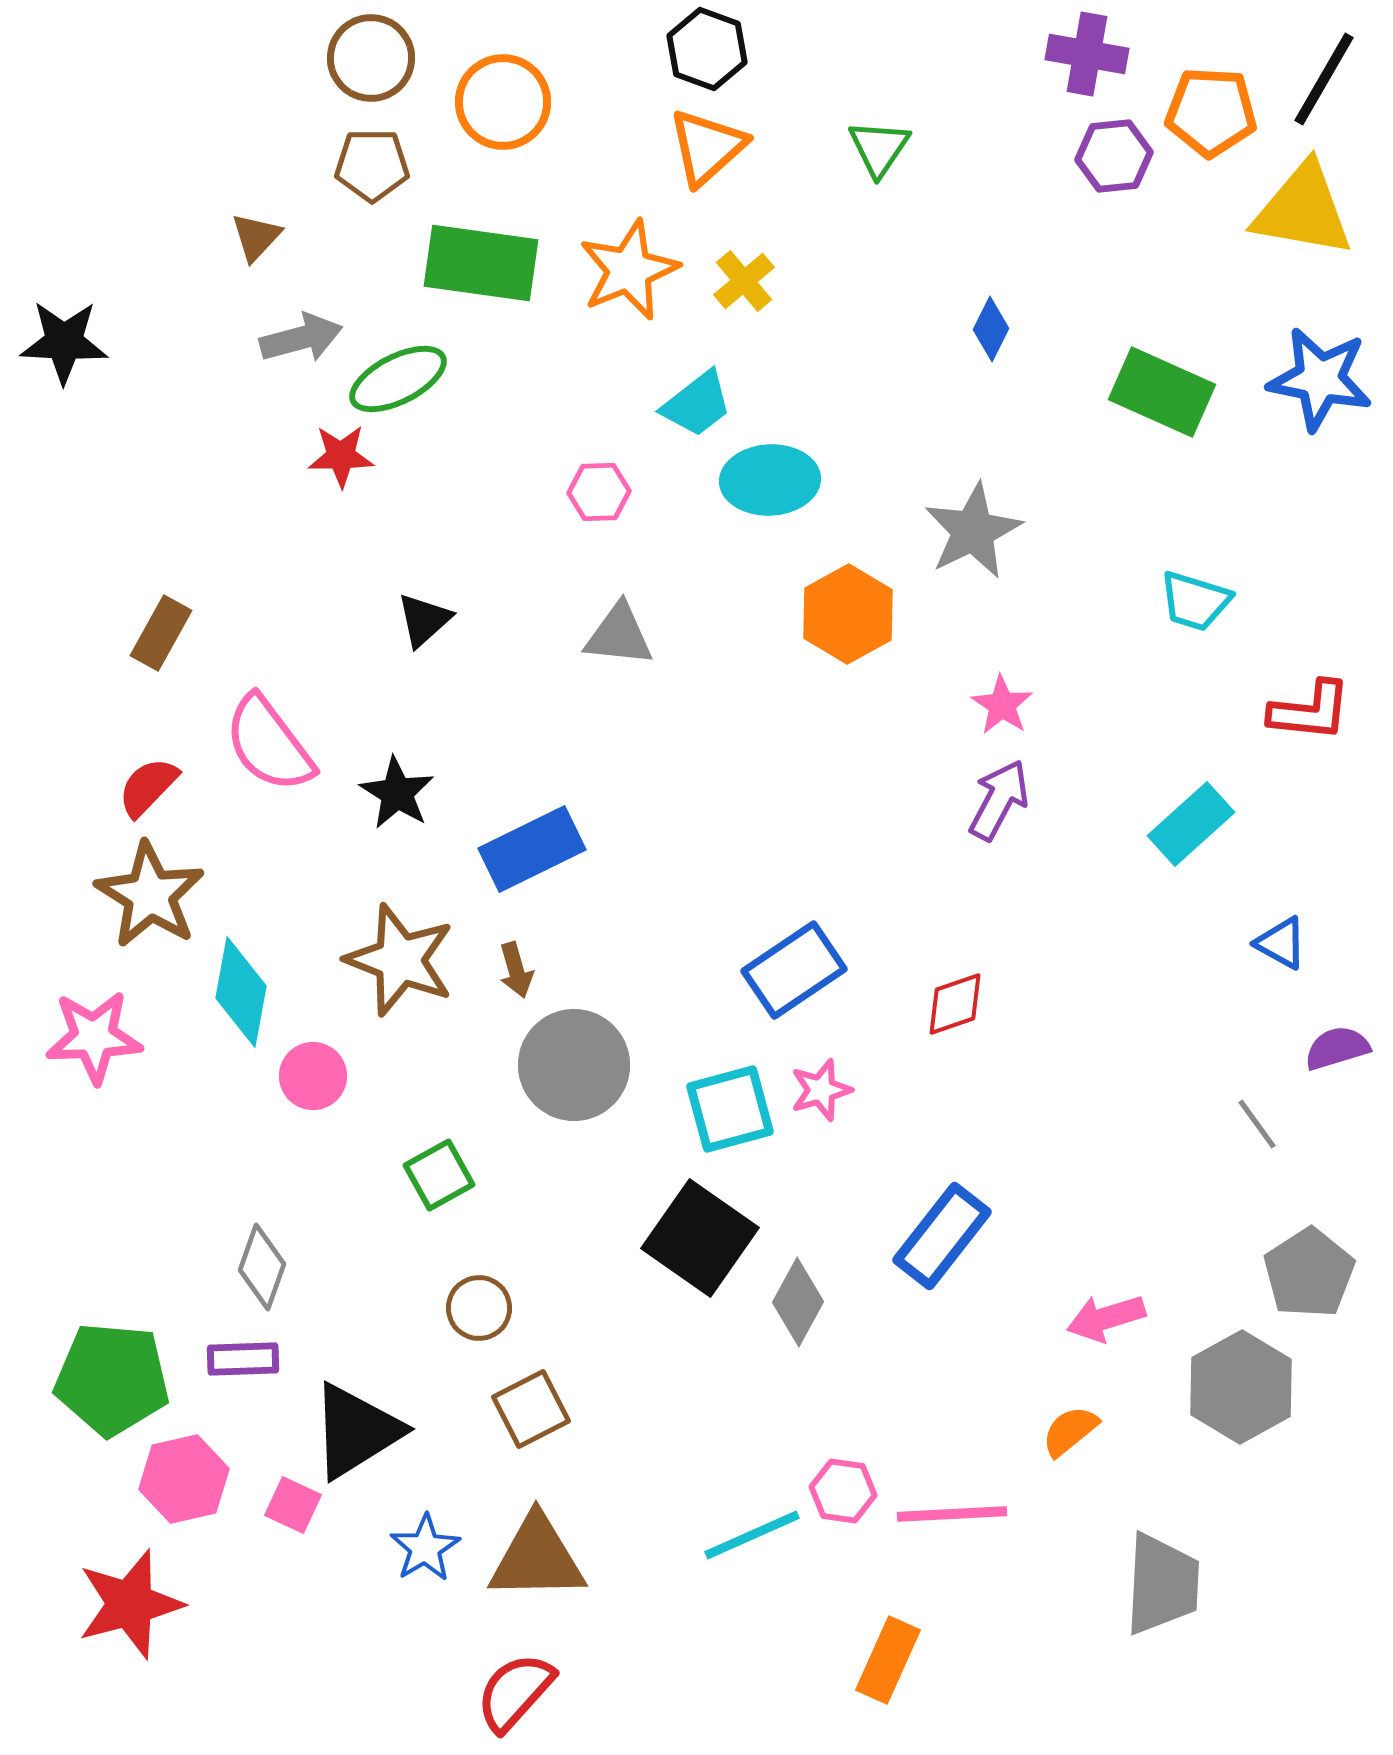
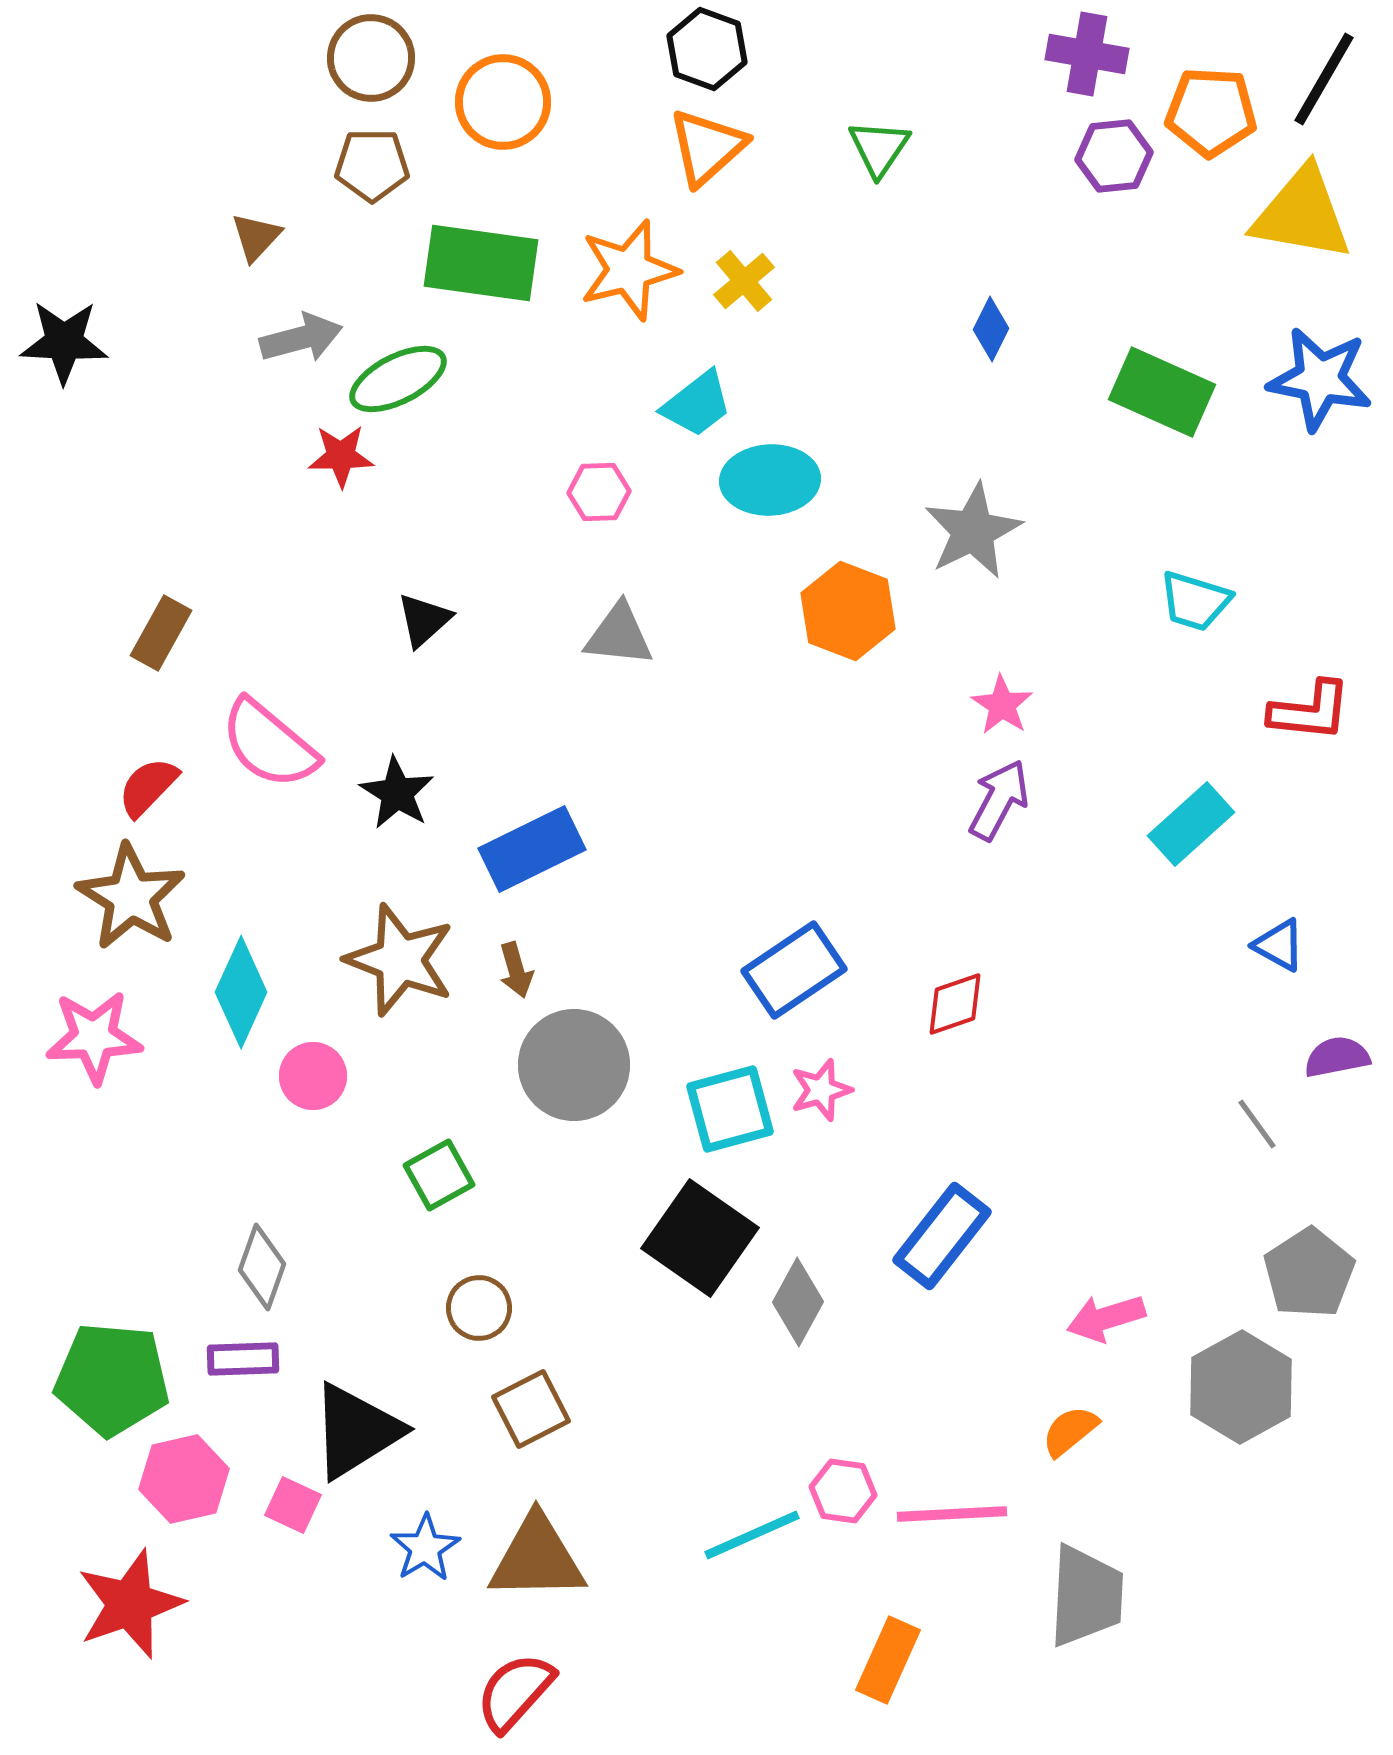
yellow triangle at (1303, 210): moved 1 px left, 4 px down
orange star at (629, 270): rotated 8 degrees clockwise
orange hexagon at (848, 614): moved 3 px up; rotated 10 degrees counterclockwise
pink semicircle at (269, 744): rotated 13 degrees counterclockwise
brown star at (150, 895): moved 19 px left, 2 px down
blue triangle at (1281, 943): moved 2 px left, 2 px down
cyan diamond at (241, 992): rotated 14 degrees clockwise
purple semicircle at (1337, 1048): moved 9 px down; rotated 6 degrees clockwise
gray trapezoid at (1162, 1584): moved 76 px left, 12 px down
red star at (130, 1604): rotated 4 degrees counterclockwise
